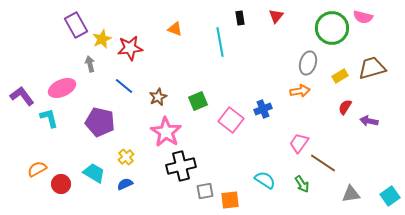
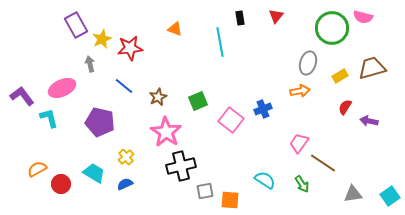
gray triangle: moved 2 px right
orange square: rotated 12 degrees clockwise
